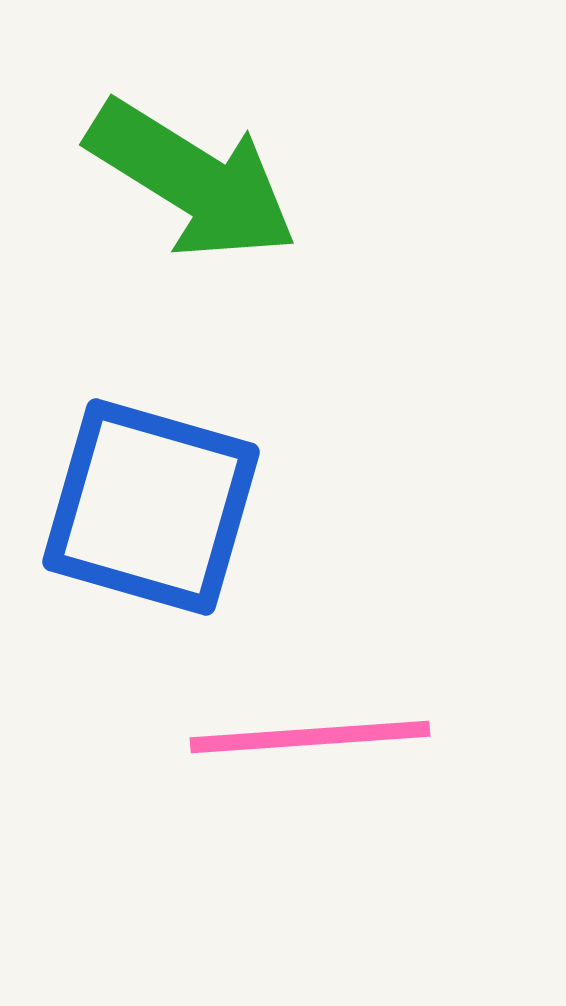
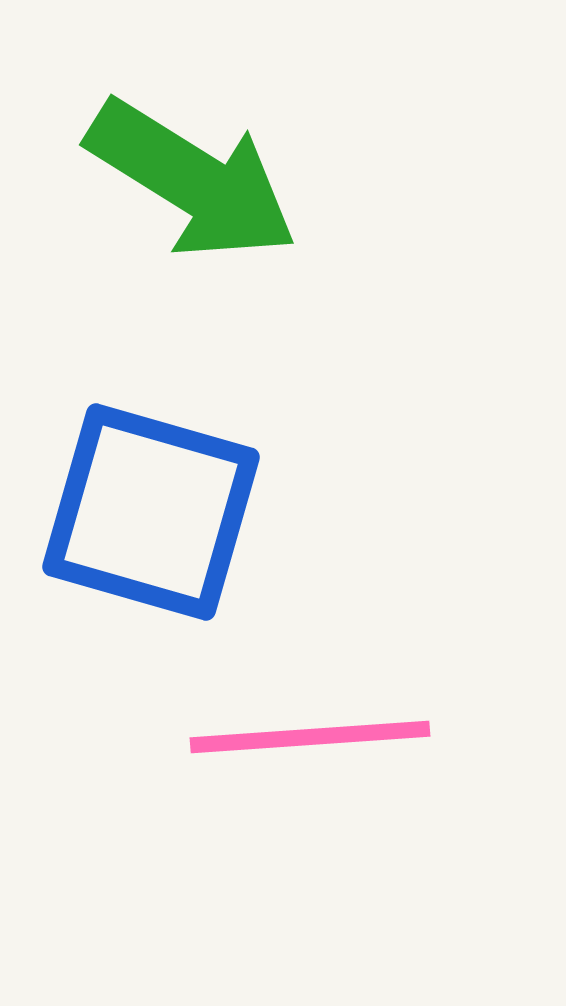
blue square: moved 5 px down
